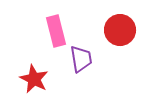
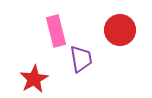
red star: rotated 16 degrees clockwise
